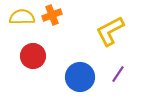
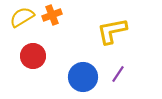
yellow semicircle: rotated 30 degrees counterclockwise
yellow L-shape: moved 2 px right; rotated 16 degrees clockwise
blue circle: moved 3 px right
